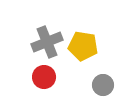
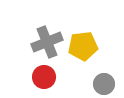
yellow pentagon: rotated 16 degrees counterclockwise
gray circle: moved 1 px right, 1 px up
